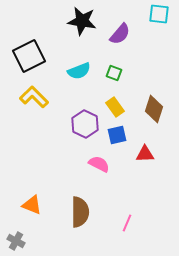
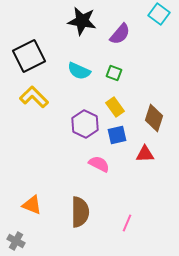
cyan square: rotated 30 degrees clockwise
cyan semicircle: rotated 45 degrees clockwise
brown diamond: moved 9 px down
